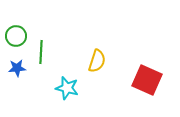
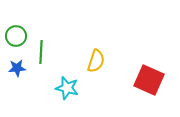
yellow semicircle: moved 1 px left
red square: moved 2 px right
